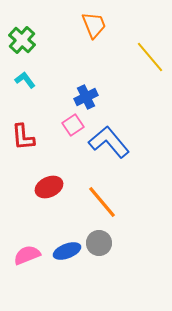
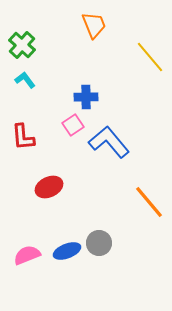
green cross: moved 5 px down
blue cross: rotated 25 degrees clockwise
orange line: moved 47 px right
